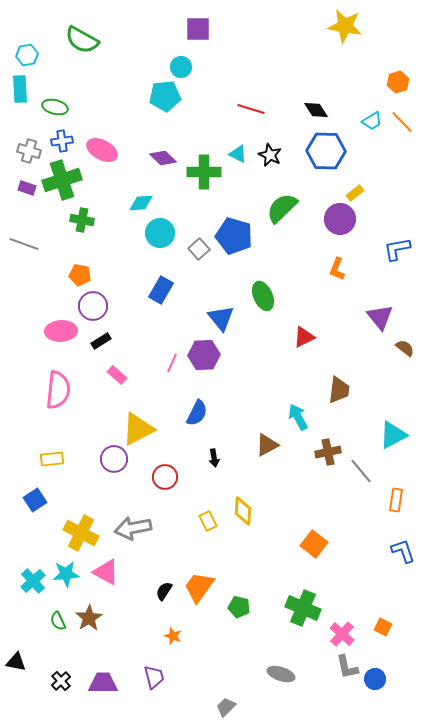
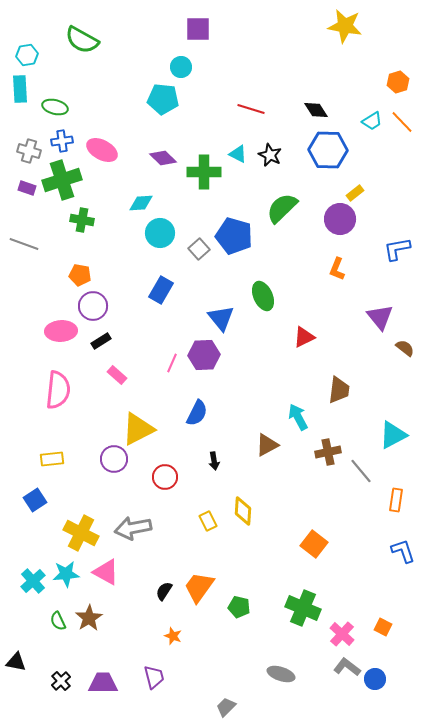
cyan pentagon at (165, 96): moved 2 px left, 3 px down; rotated 12 degrees clockwise
blue hexagon at (326, 151): moved 2 px right, 1 px up
black arrow at (214, 458): moved 3 px down
gray L-shape at (347, 667): rotated 140 degrees clockwise
